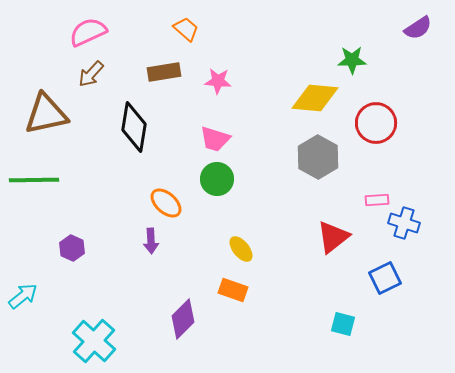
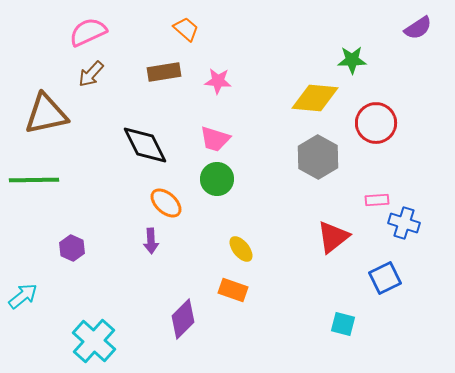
black diamond: moved 11 px right, 18 px down; rotated 36 degrees counterclockwise
